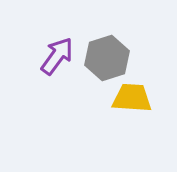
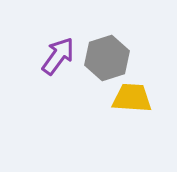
purple arrow: moved 1 px right
